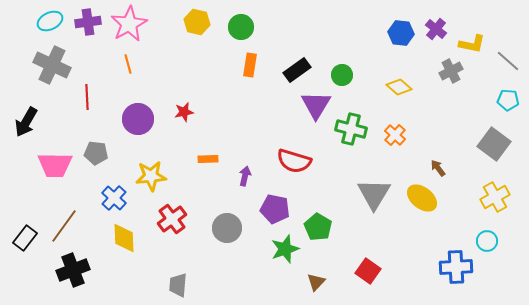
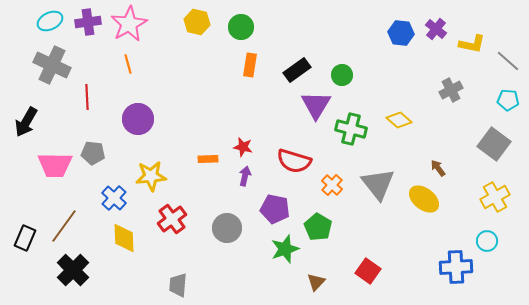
gray cross at (451, 71): moved 19 px down
yellow diamond at (399, 87): moved 33 px down
red star at (184, 112): moved 59 px right, 35 px down; rotated 24 degrees clockwise
orange cross at (395, 135): moved 63 px left, 50 px down
gray pentagon at (96, 153): moved 3 px left
gray triangle at (374, 194): moved 4 px right, 10 px up; rotated 9 degrees counterclockwise
yellow ellipse at (422, 198): moved 2 px right, 1 px down
black rectangle at (25, 238): rotated 15 degrees counterclockwise
black cross at (73, 270): rotated 24 degrees counterclockwise
